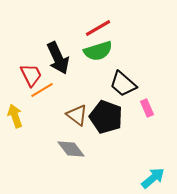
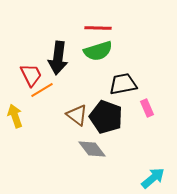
red line: rotated 32 degrees clockwise
black arrow: rotated 32 degrees clockwise
black trapezoid: rotated 128 degrees clockwise
gray diamond: moved 21 px right
